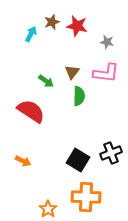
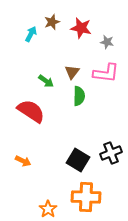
red star: moved 4 px right, 2 px down
